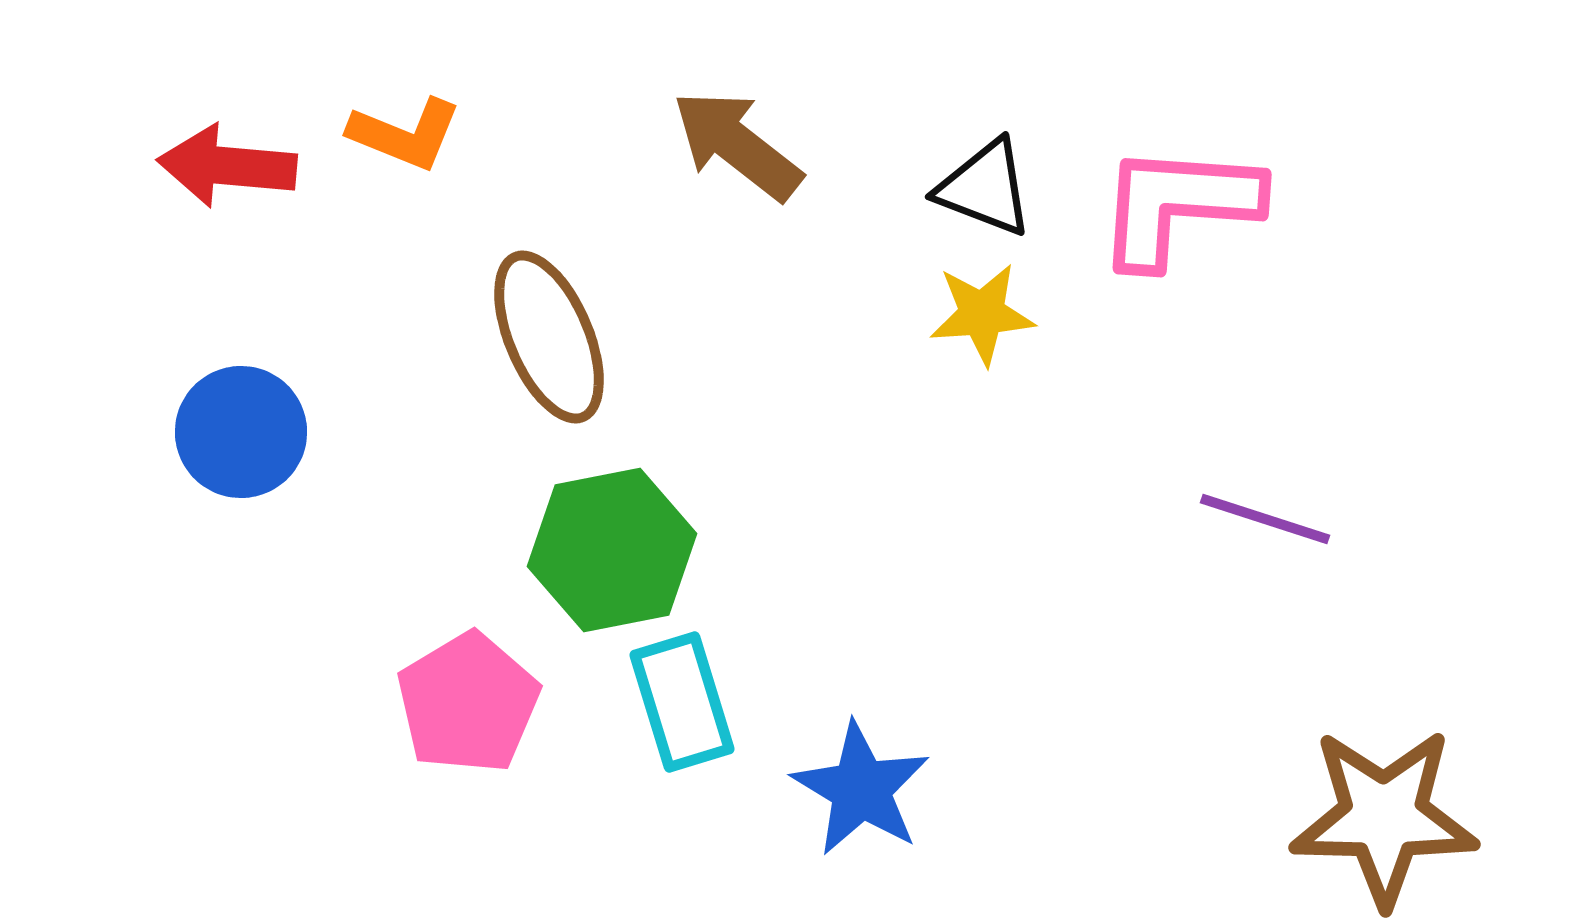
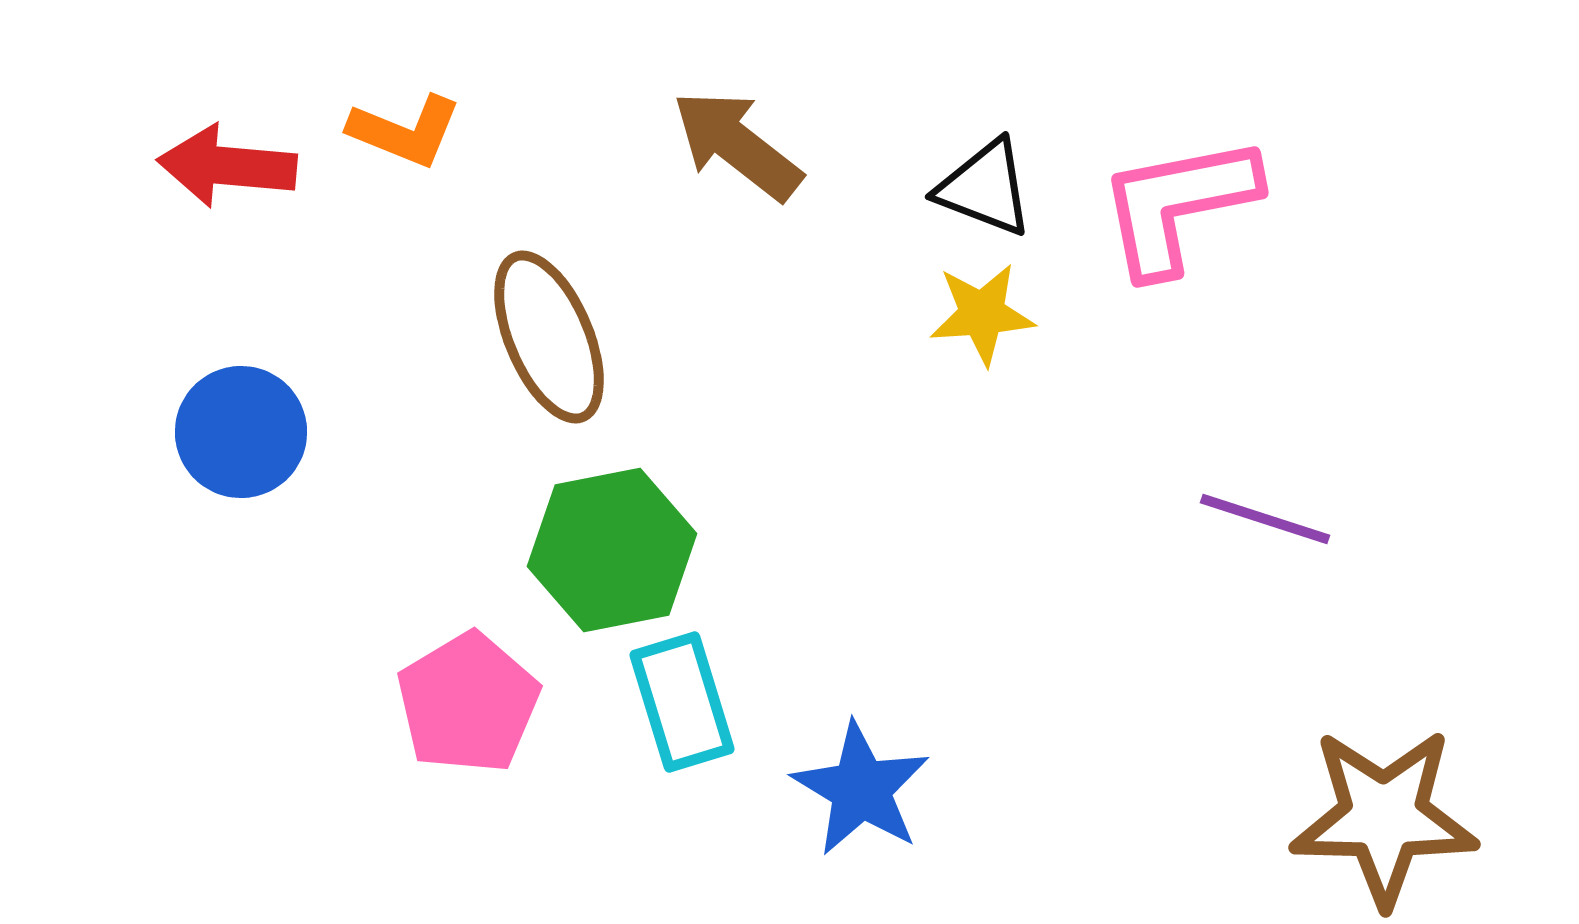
orange L-shape: moved 3 px up
pink L-shape: rotated 15 degrees counterclockwise
